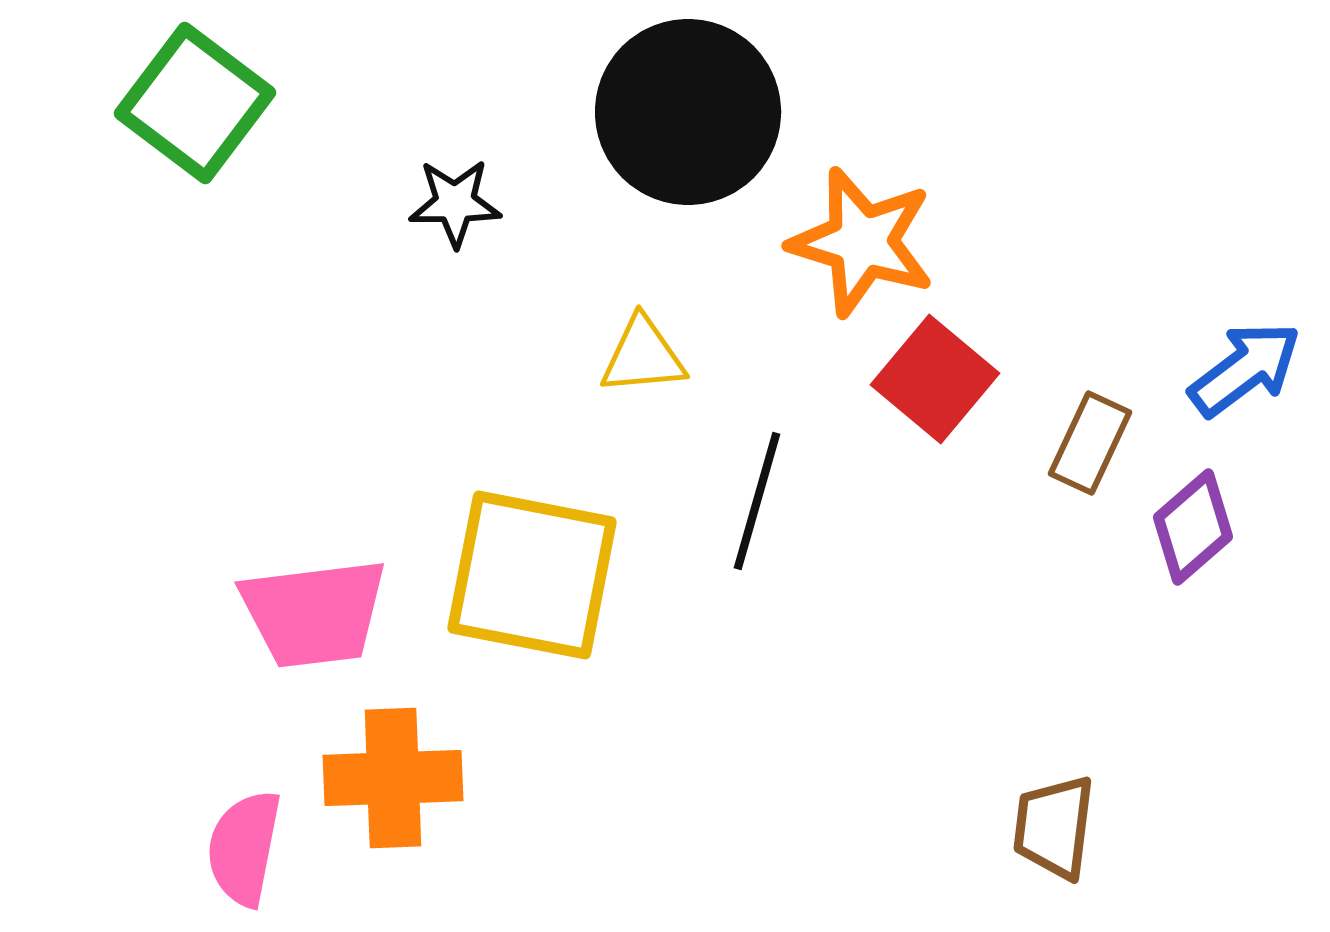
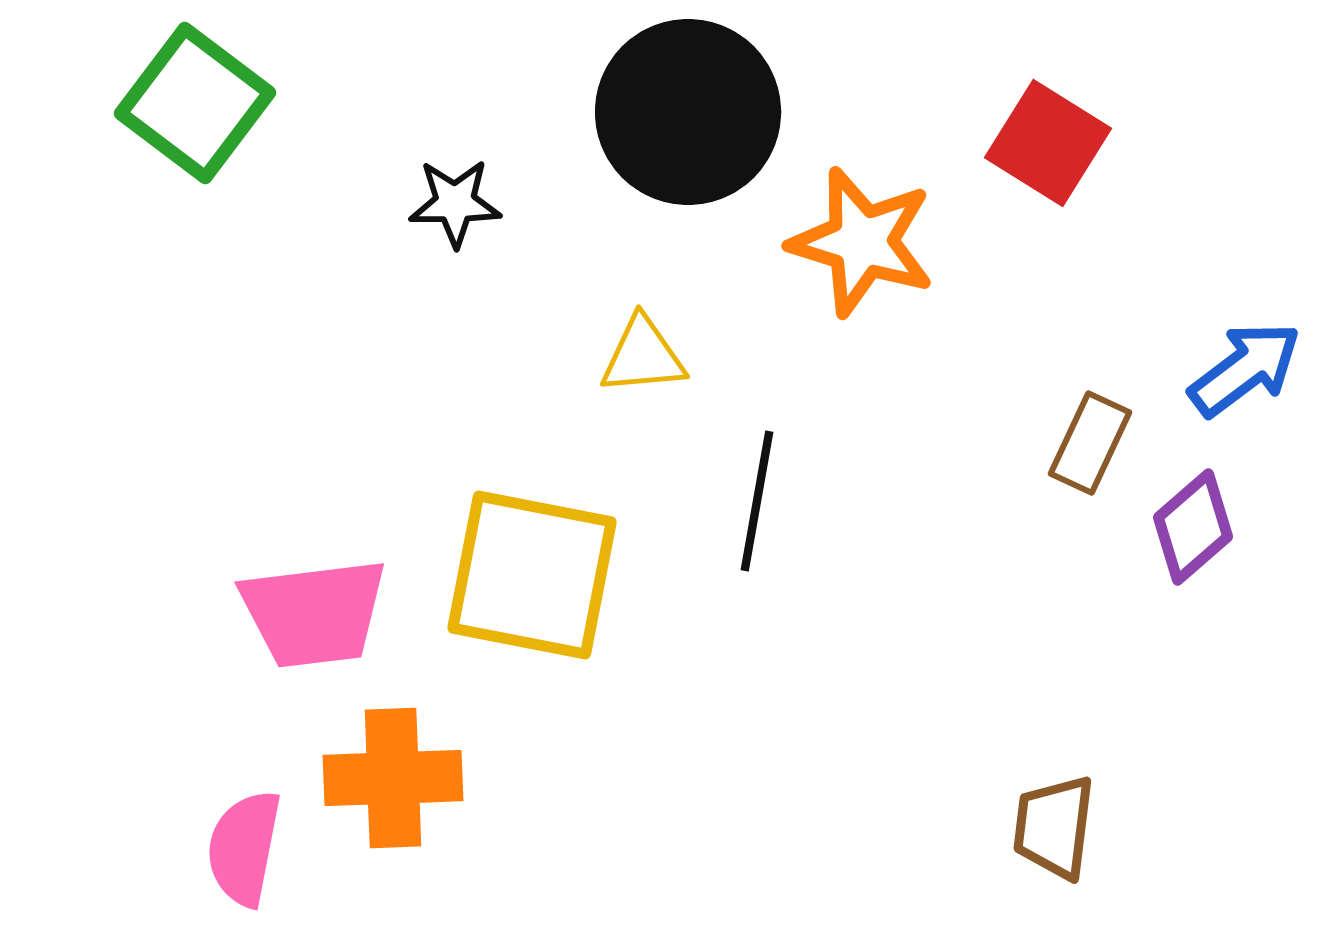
red square: moved 113 px right, 236 px up; rotated 8 degrees counterclockwise
black line: rotated 6 degrees counterclockwise
